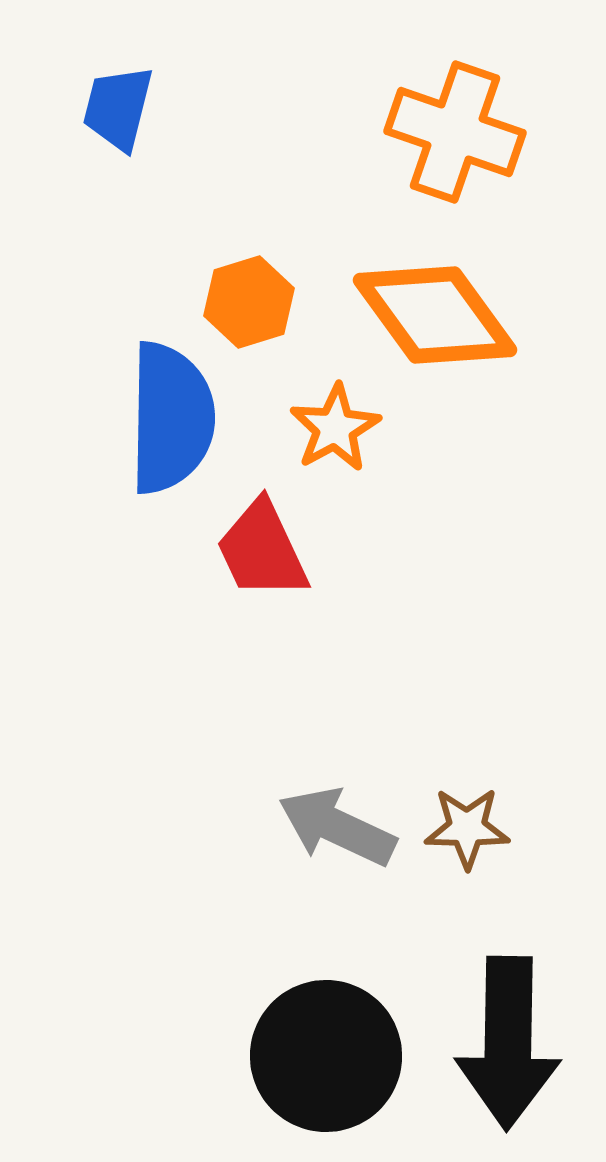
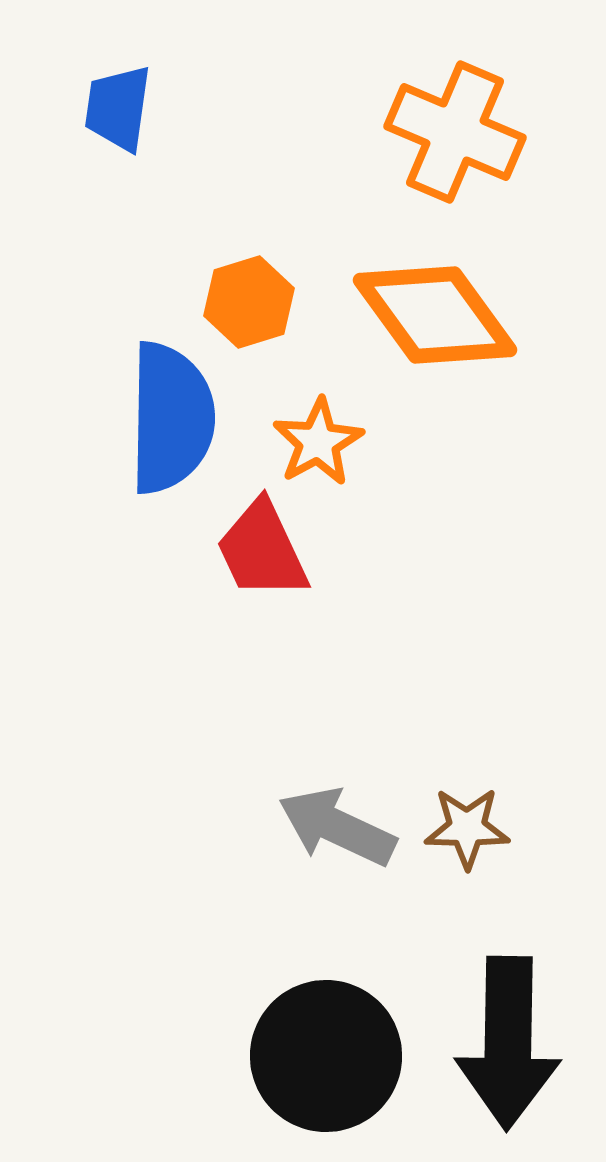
blue trapezoid: rotated 6 degrees counterclockwise
orange cross: rotated 4 degrees clockwise
orange star: moved 17 px left, 14 px down
